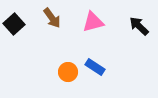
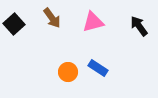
black arrow: rotated 10 degrees clockwise
blue rectangle: moved 3 px right, 1 px down
